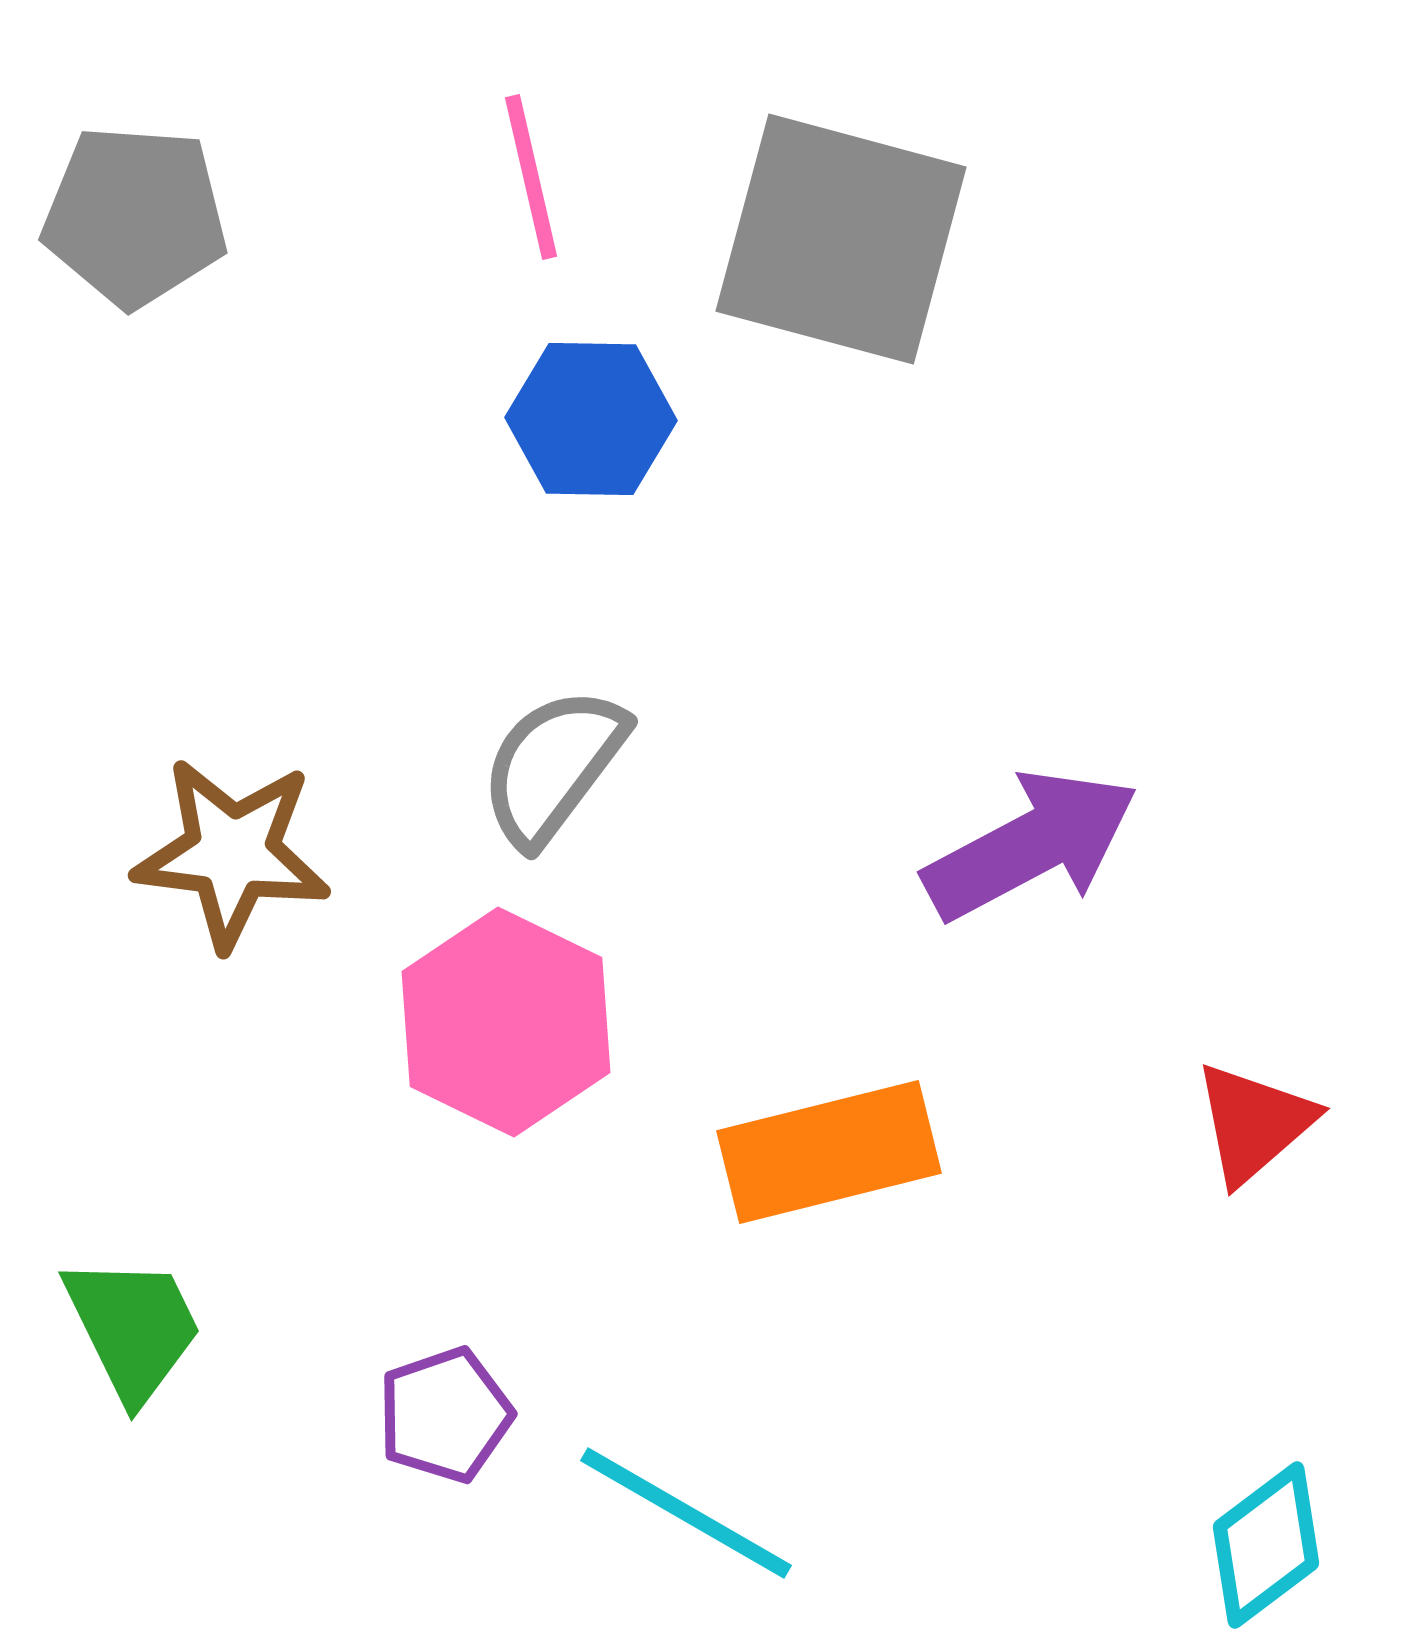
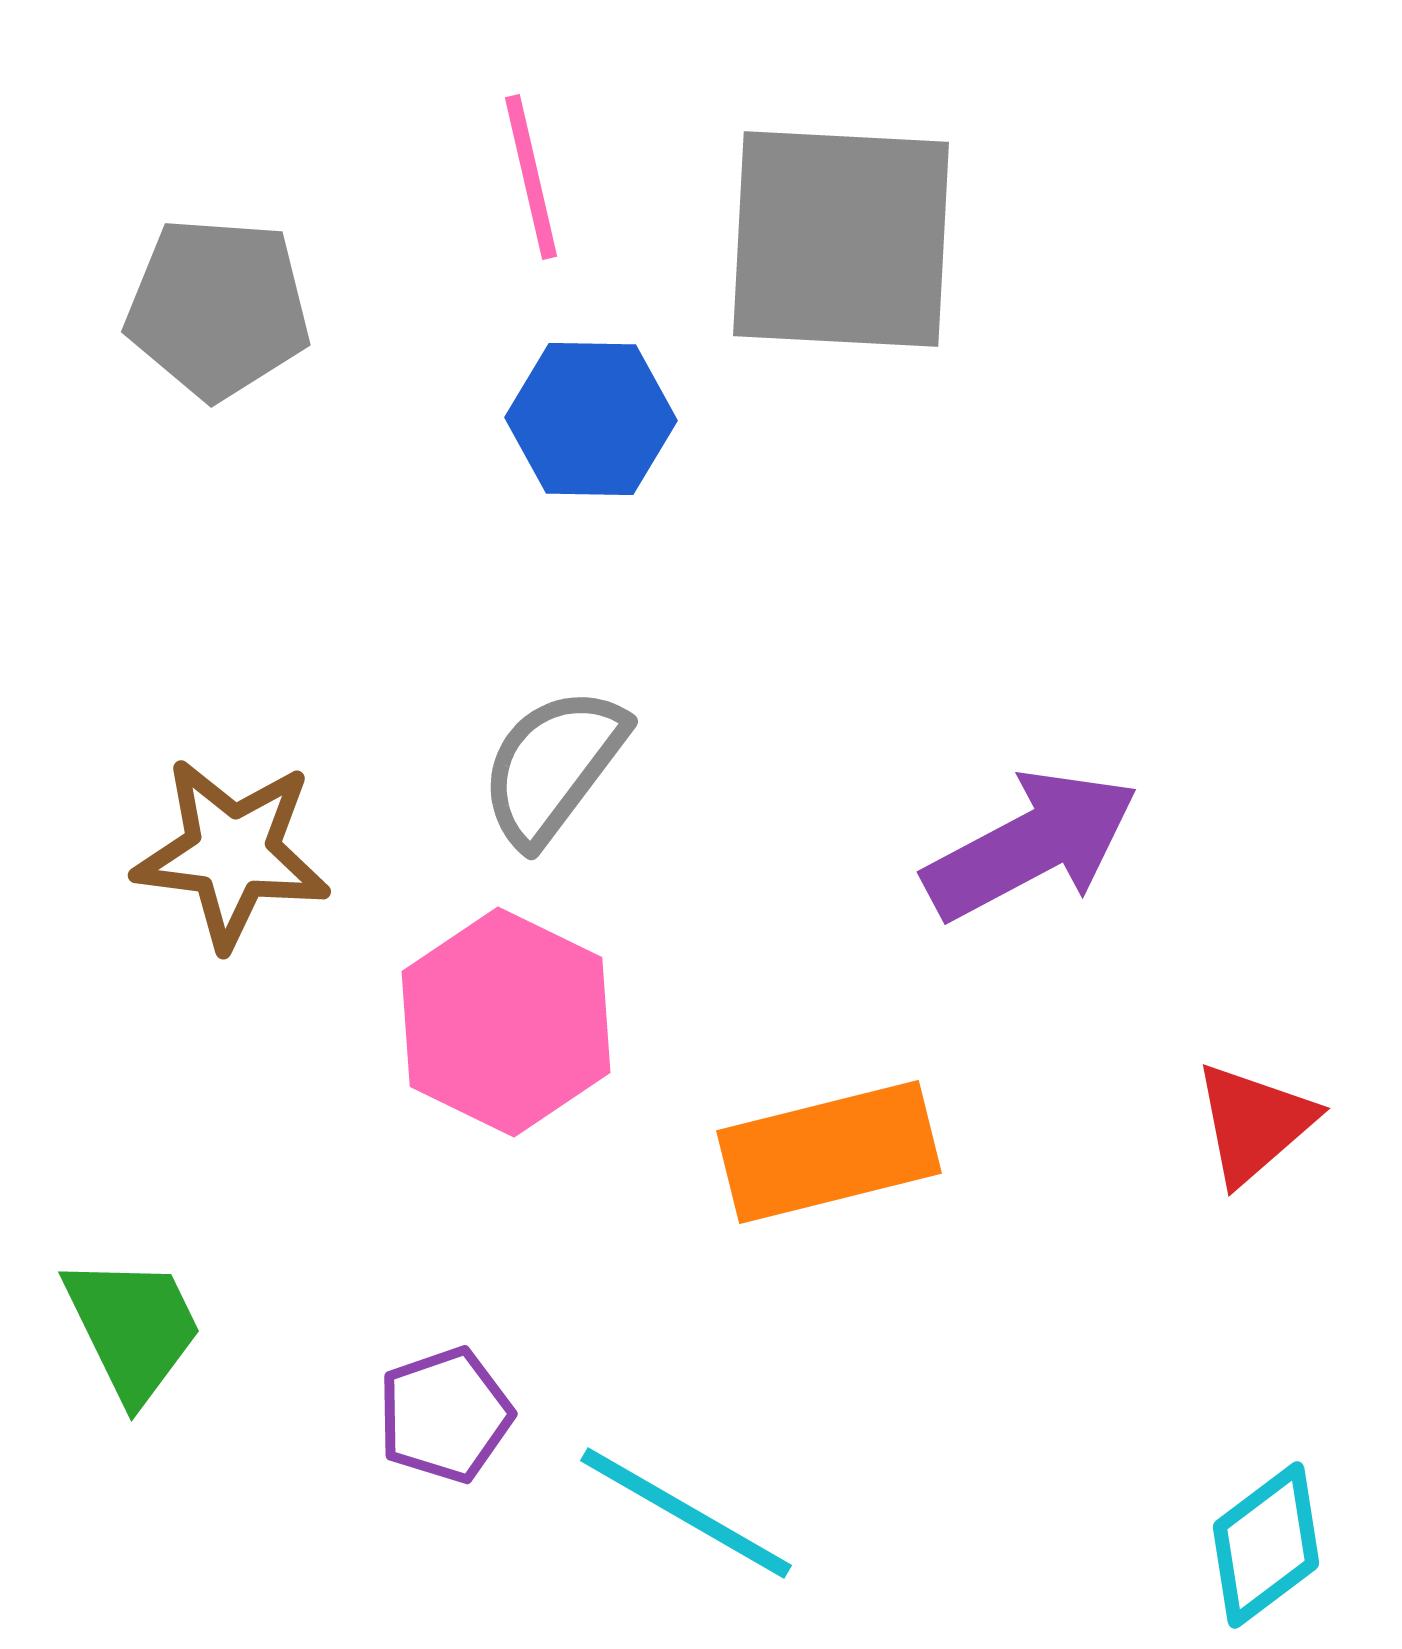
gray pentagon: moved 83 px right, 92 px down
gray square: rotated 12 degrees counterclockwise
